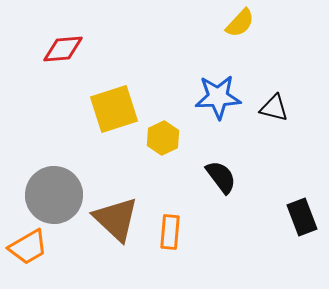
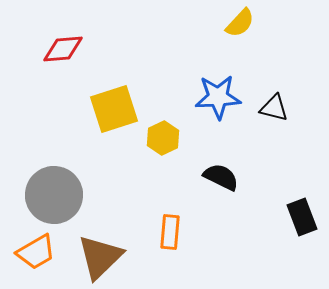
black semicircle: rotated 27 degrees counterclockwise
brown triangle: moved 16 px left, 38 px down; rotated 33 degrees clockwise
orange trapezoid: moved 8 px right, 5 px down
